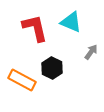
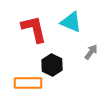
red L-shape: moved 1 px left, 1 px down
black hexagon: moved 3 px up
orange rectangle: moved 6 px right, 3 px down; rotated 28 degrees counterclockwise
